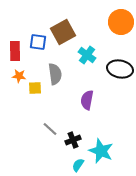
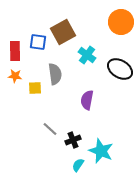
black ellipse: rotated 20 degrees clockwise
orange star: moved 4 px left
